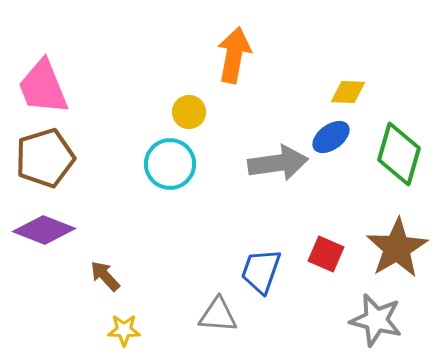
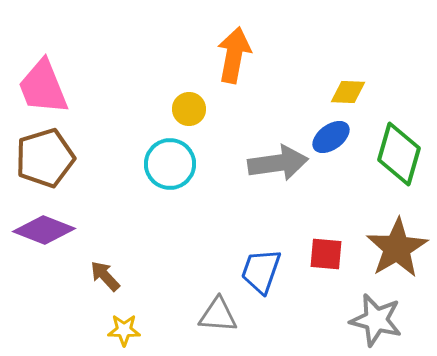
yellow circle: moved 3 px up
red square: rotated 18 degrees counterclockwise
